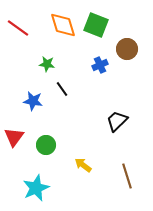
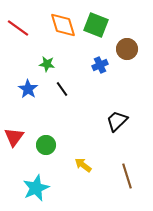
blue star: moved 5 px left, 12 px up; rotated 24 degrees clockwise
